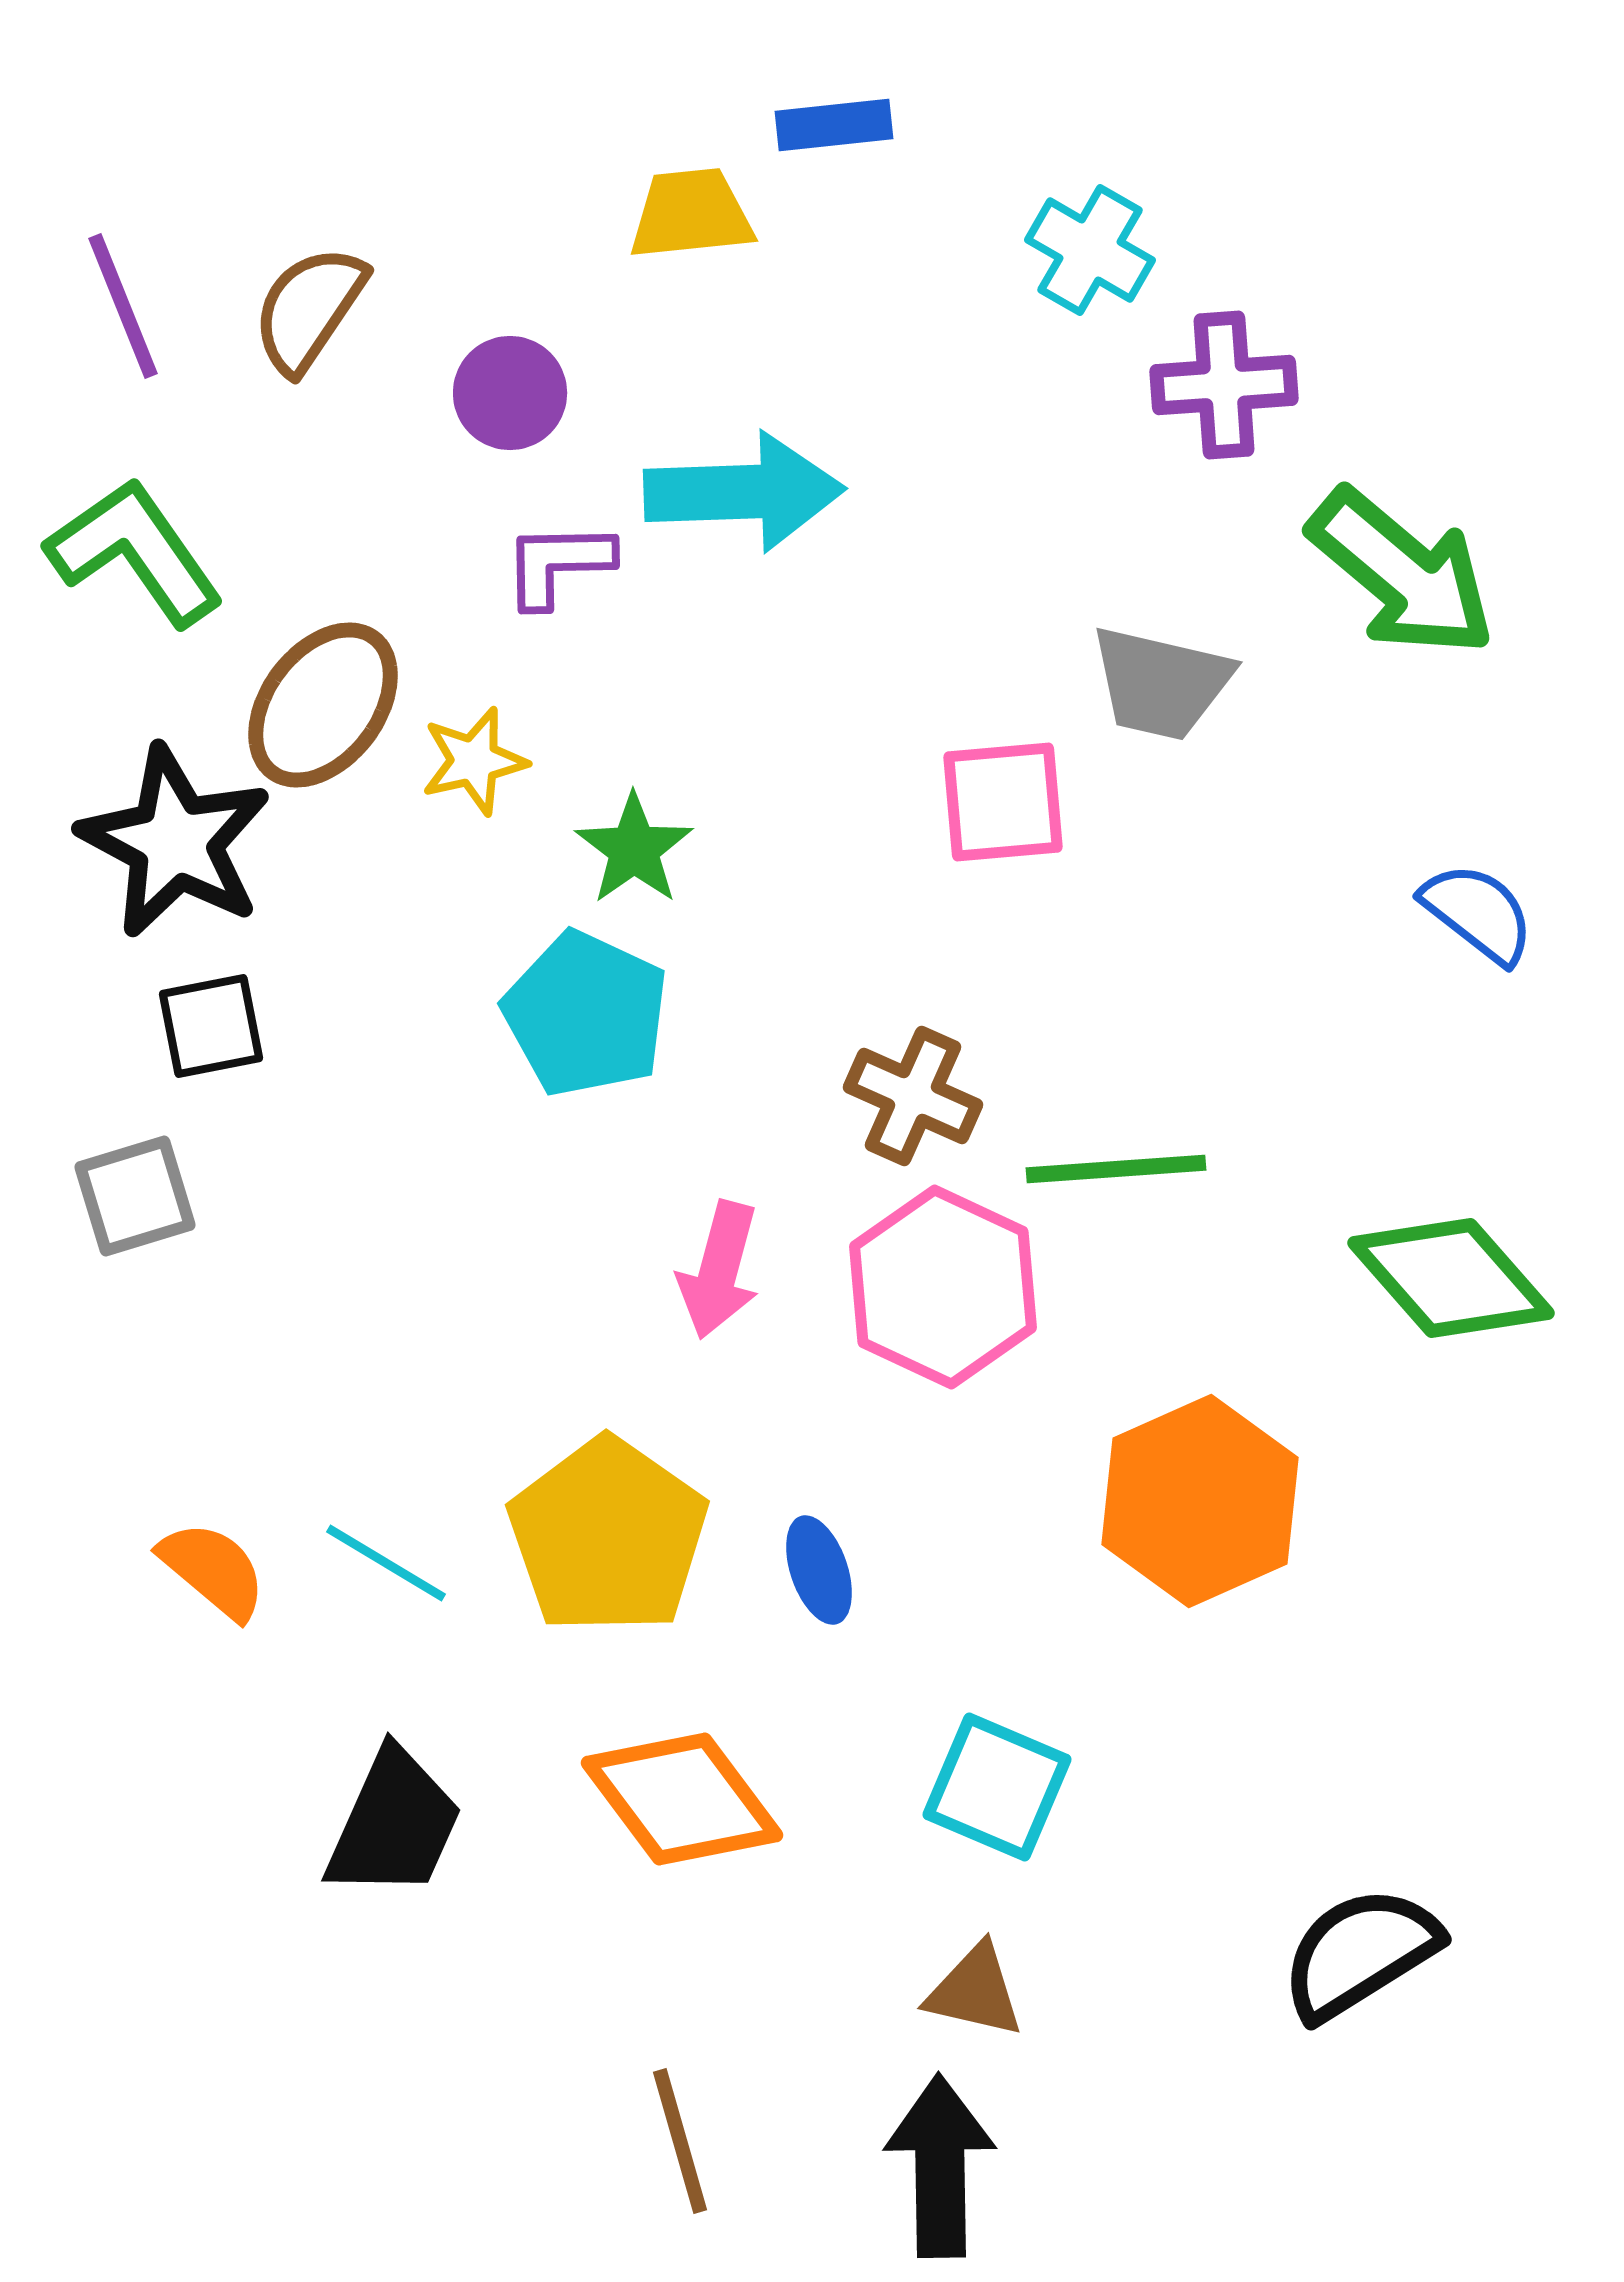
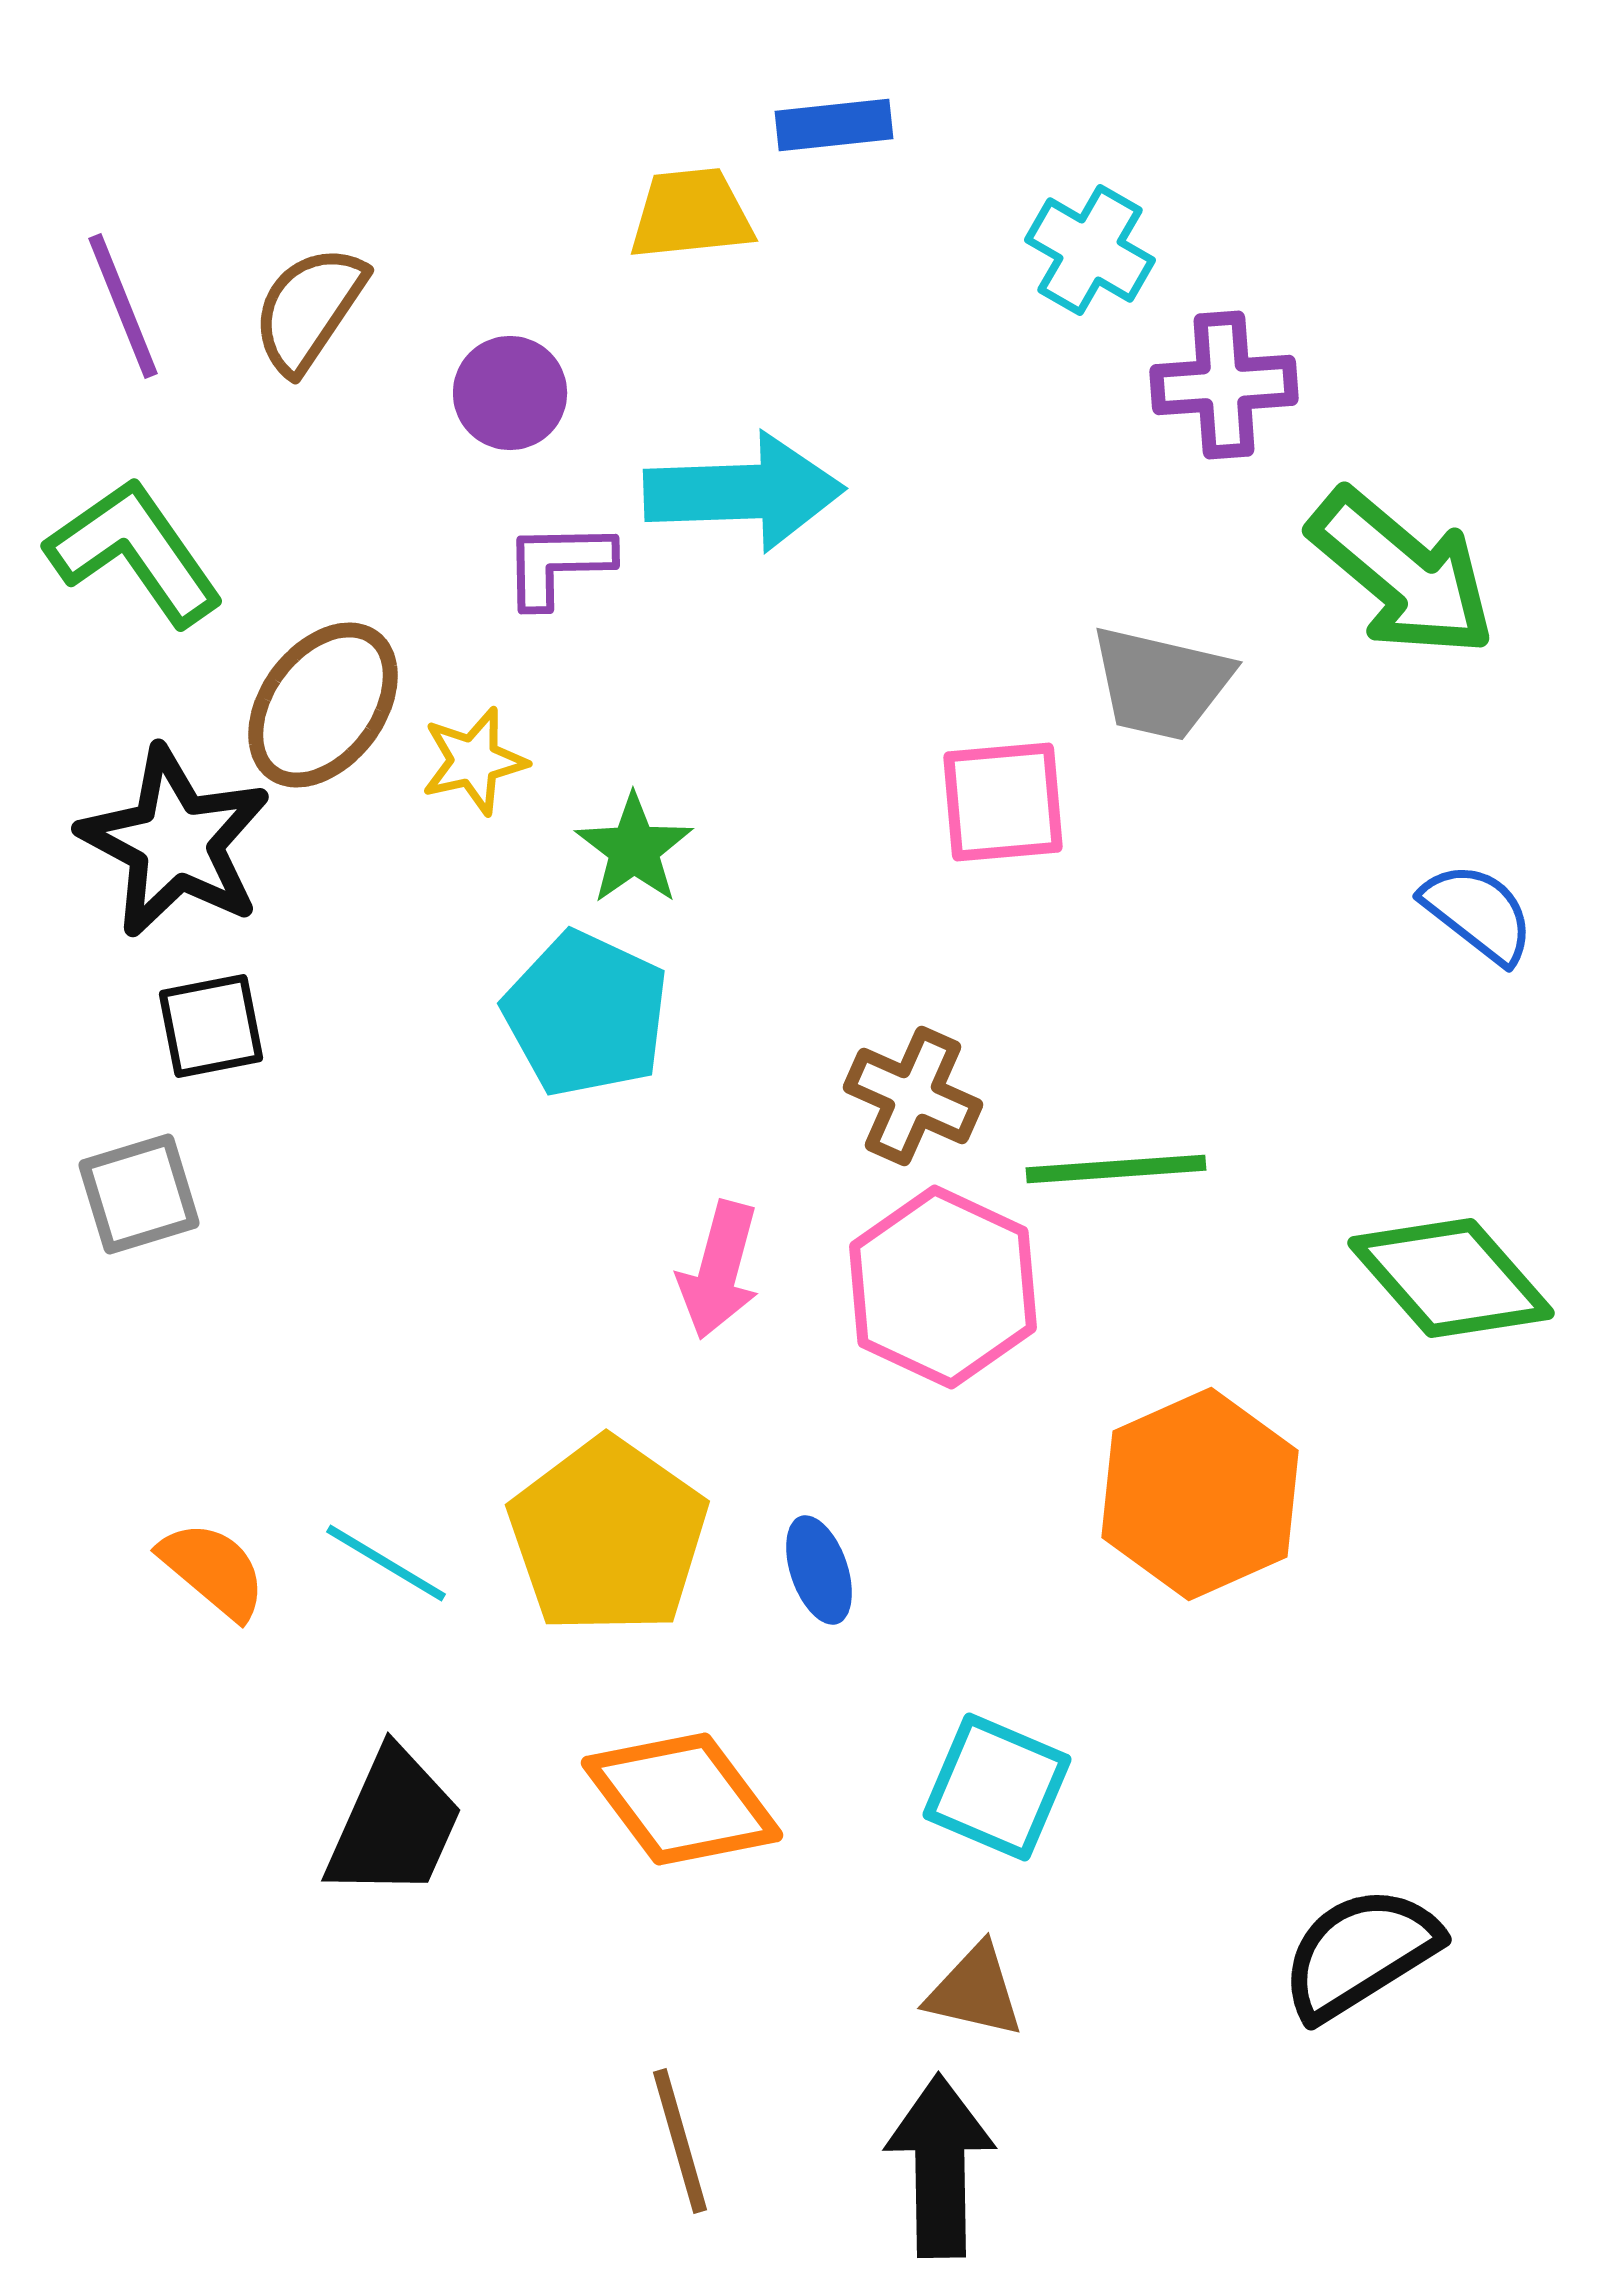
gray square: moved 4 px right, 2 px up
orange hexagon: moved 7 px up
